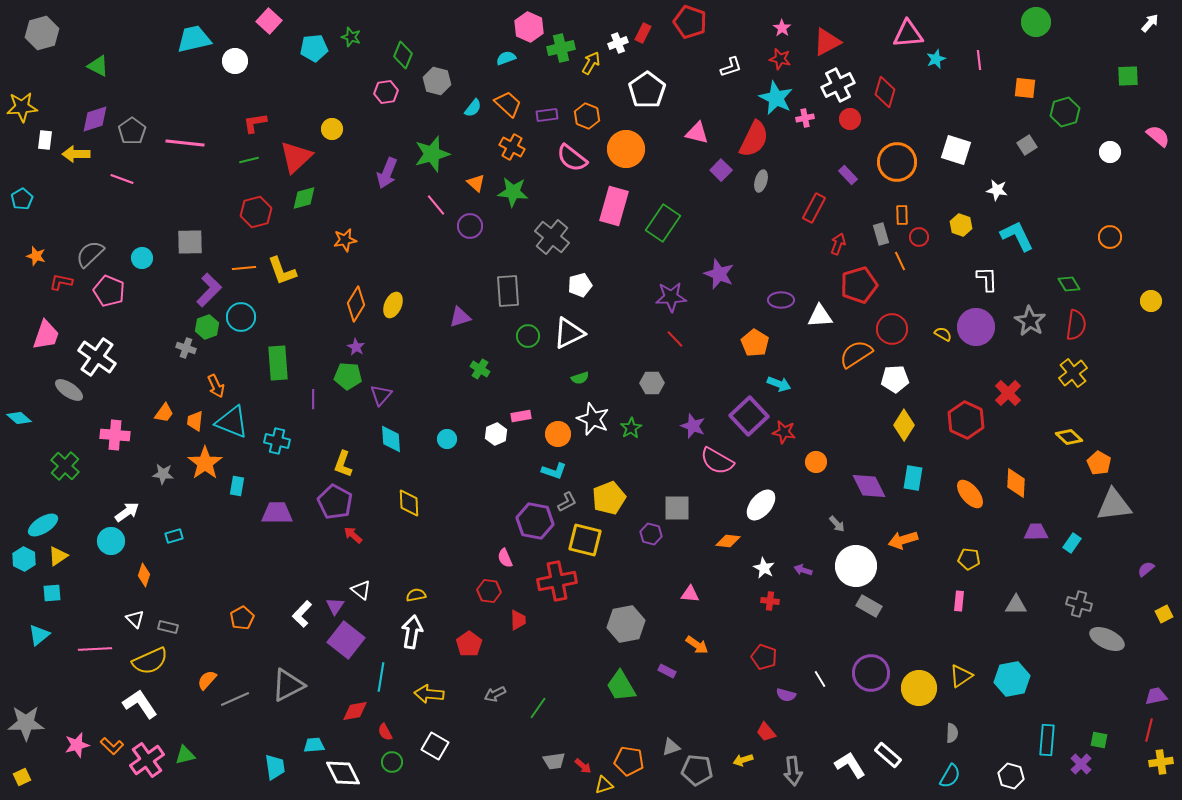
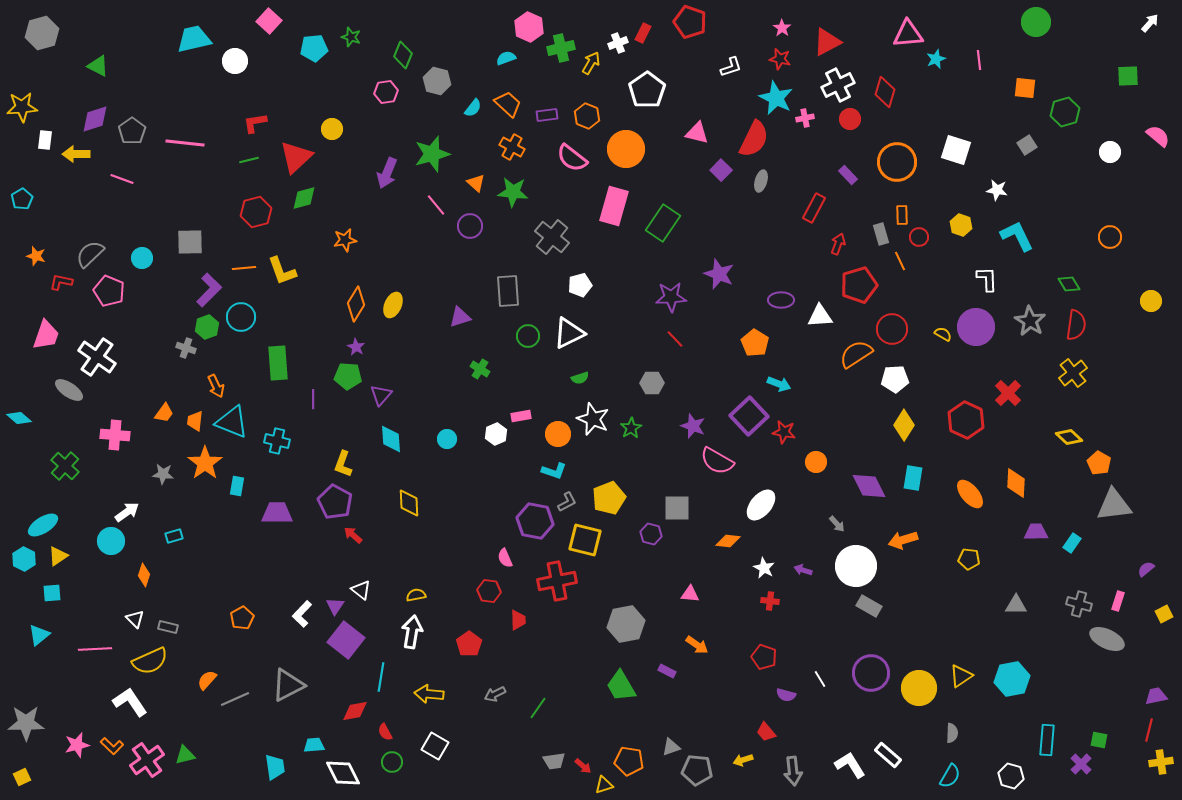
pink rectangle at (959, 601): moved 159 px right; rotated 12 degrees clockwise
white L-shape at (140, 704): moved 10 px left, 2 px up
